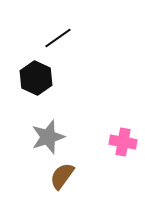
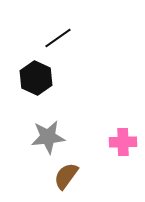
gray star: rotated 12 degrees clockwise
pink cross: rotated 12 degrees counterclockwise
brown semicircle: moved 4 px right
